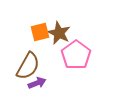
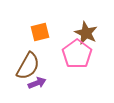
brown star: moved 27 px right
pink pentagon: moved 1 px right, 1 px up
